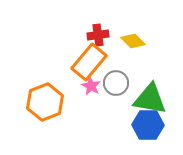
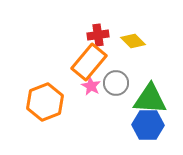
green triangle: rotated 6 degrees counterclockwise
